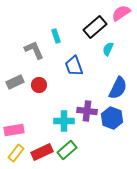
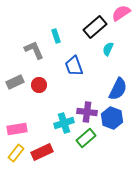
blue semicircle: moved 1 px down
purple cross: moved 1 px down
cyan cross: moved 2 px down; rotated 18 degrees counterclockwise
pink rectangle: moved 3 px right, 1 px up
green rectangle: moved 19 px right, 12 px up
